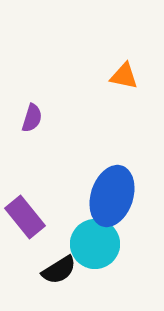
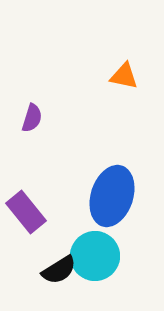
purple rectangle: moved 1 px right, 5 px up
cyan circle: moved 12 px down
